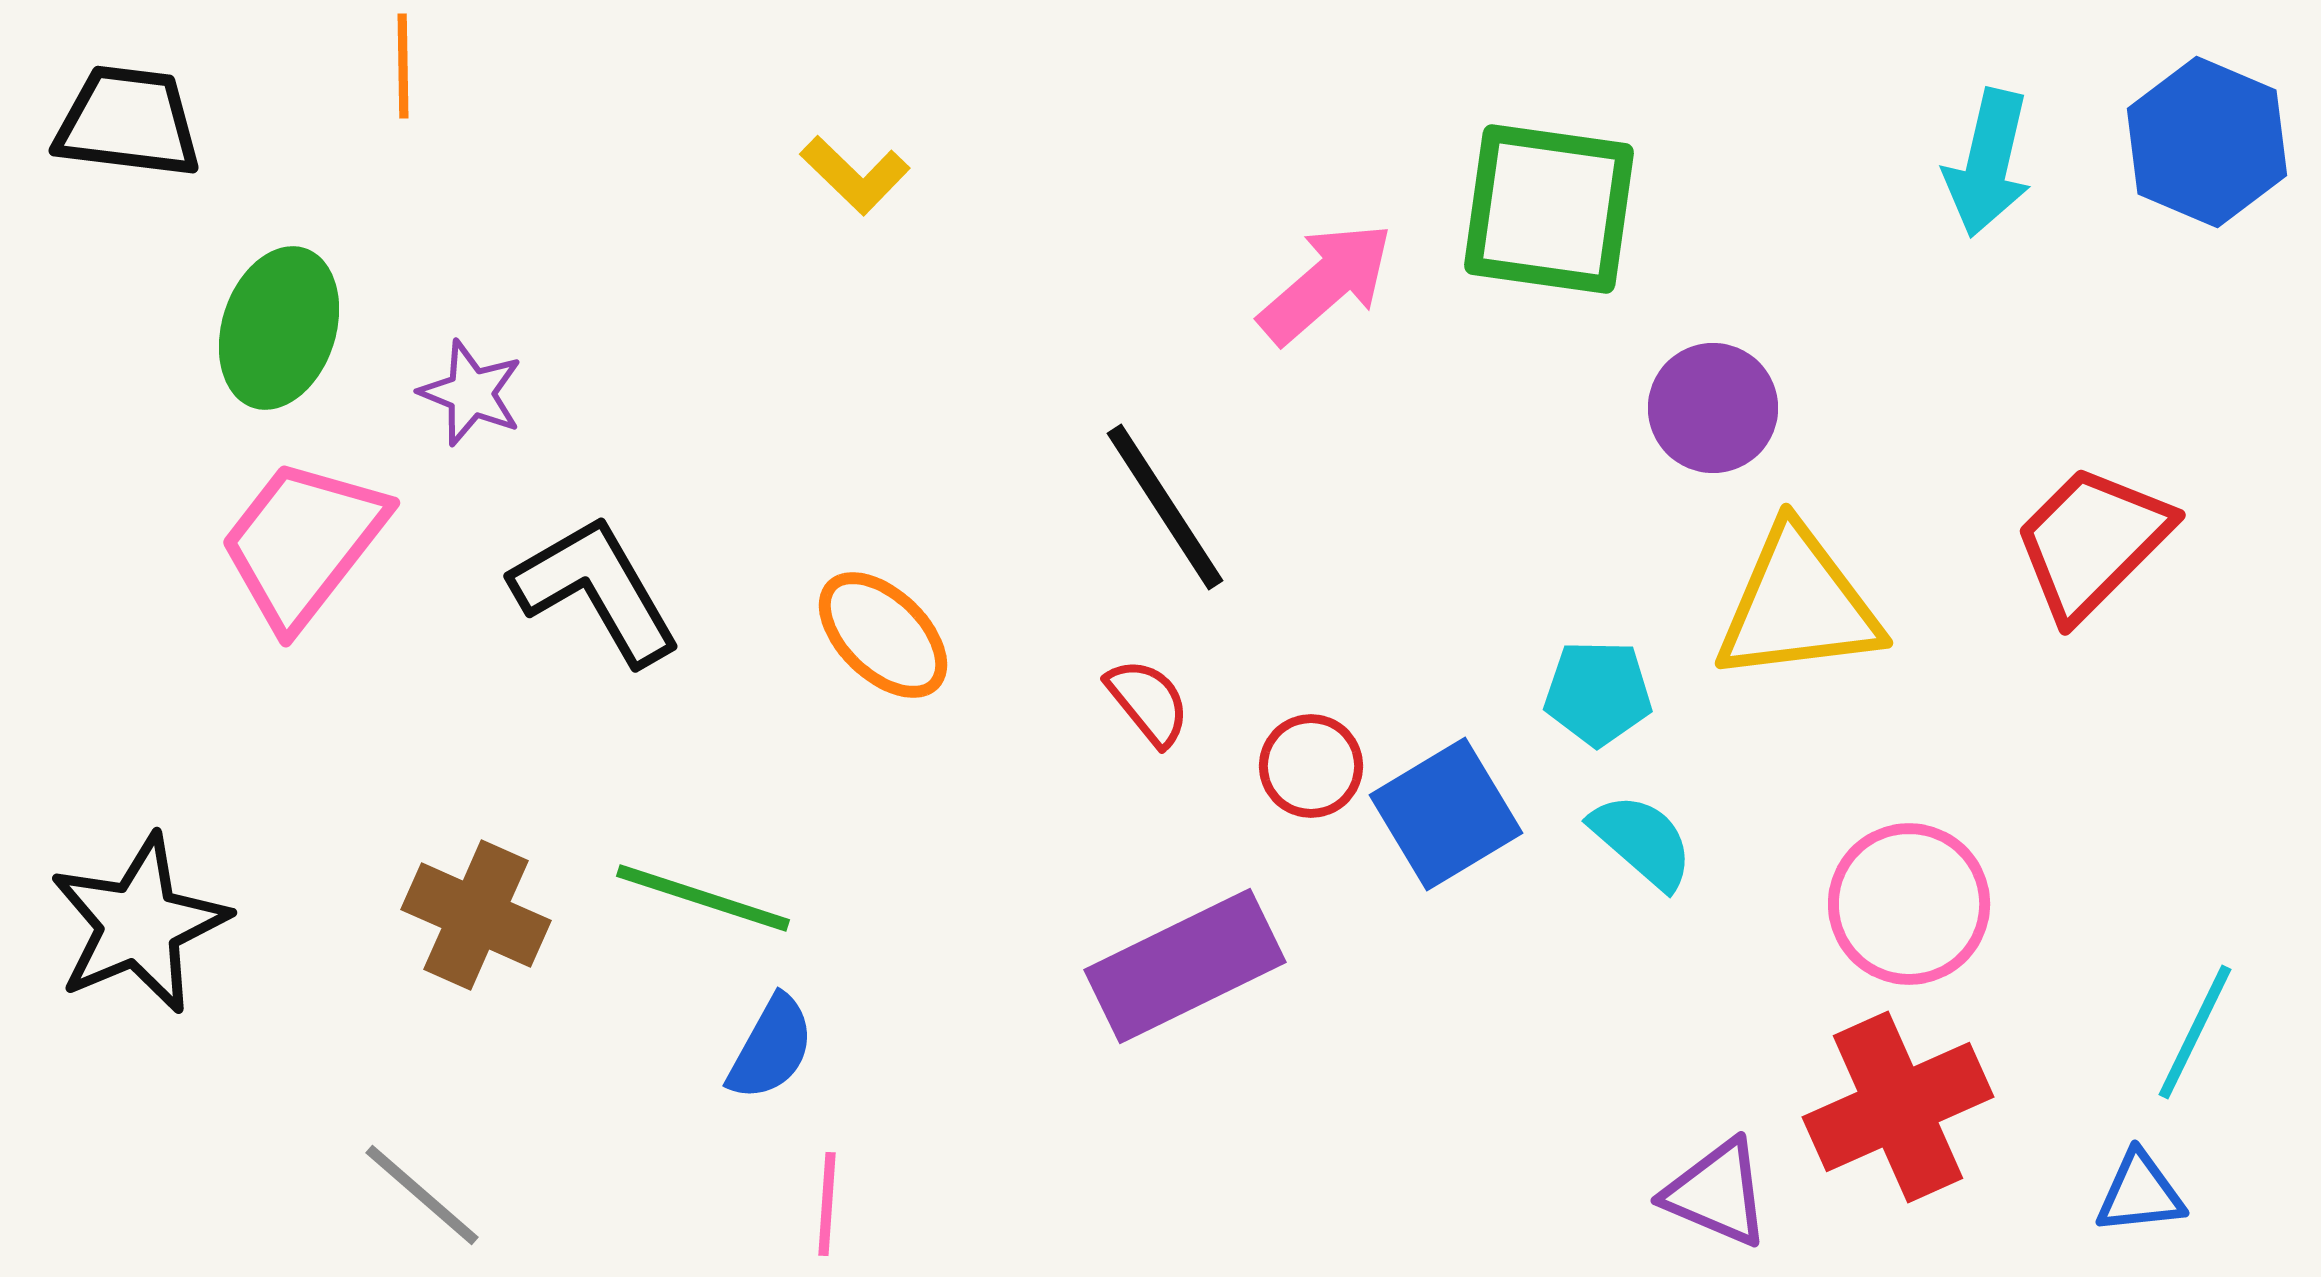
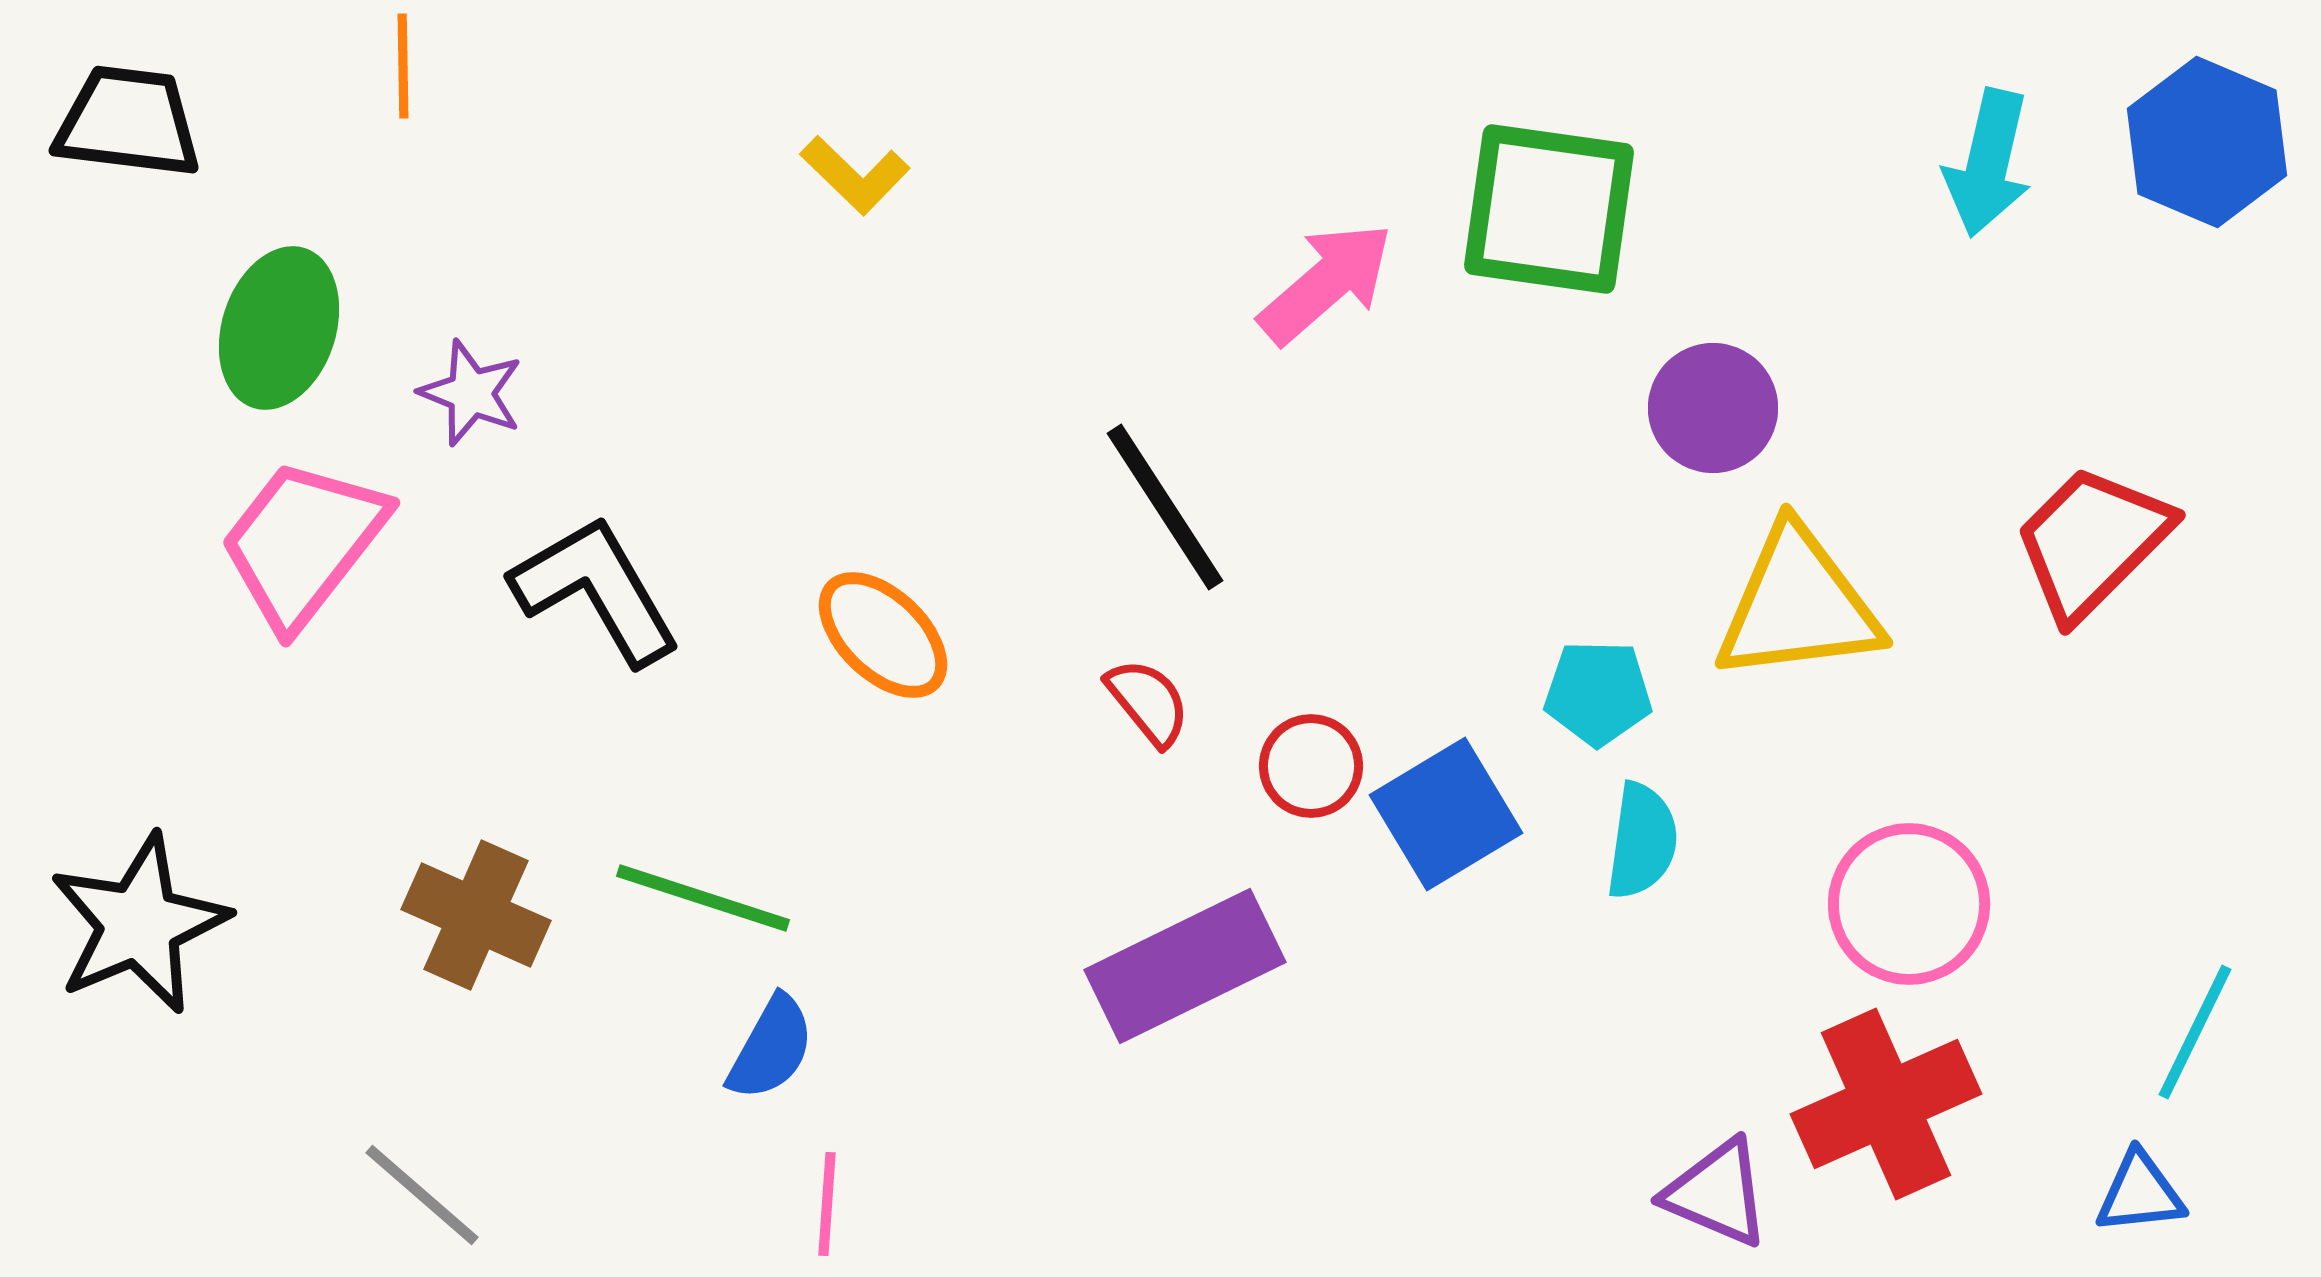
cyan semicircle: rotated 57 degrees clockwise
red cross: moved 12 px left, 3 px up
